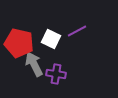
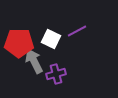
red pentagon: rotated 12 degrees counterclockwise
gray arrow: moved 3 px up
purple cross: rotated 24 degrees counterclockwise
